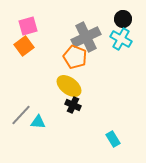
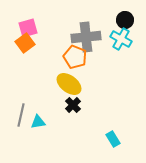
black circle: moved 2 px right, 1 px down
pink square: moved 2 px down
gray cross: rotated 20 degrees clockwise
orange square: moved 1 px right, 3 px up
yellow ellipse: moved 2 px up
black cross: rotated 21 degrees clockwise
gray line: rotated 30 degrees counterclockwise
cyan triangle: rotated 14 degrees counterclockwise
